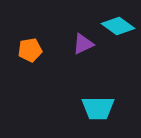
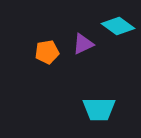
orange pentagon: moved 17 px right, 2 px down
cyan trapezoid: moved 1 px right, 1 px down
